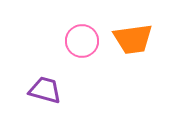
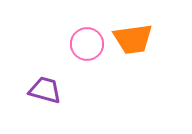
pink circle: moved 5 px right, 3 px down
